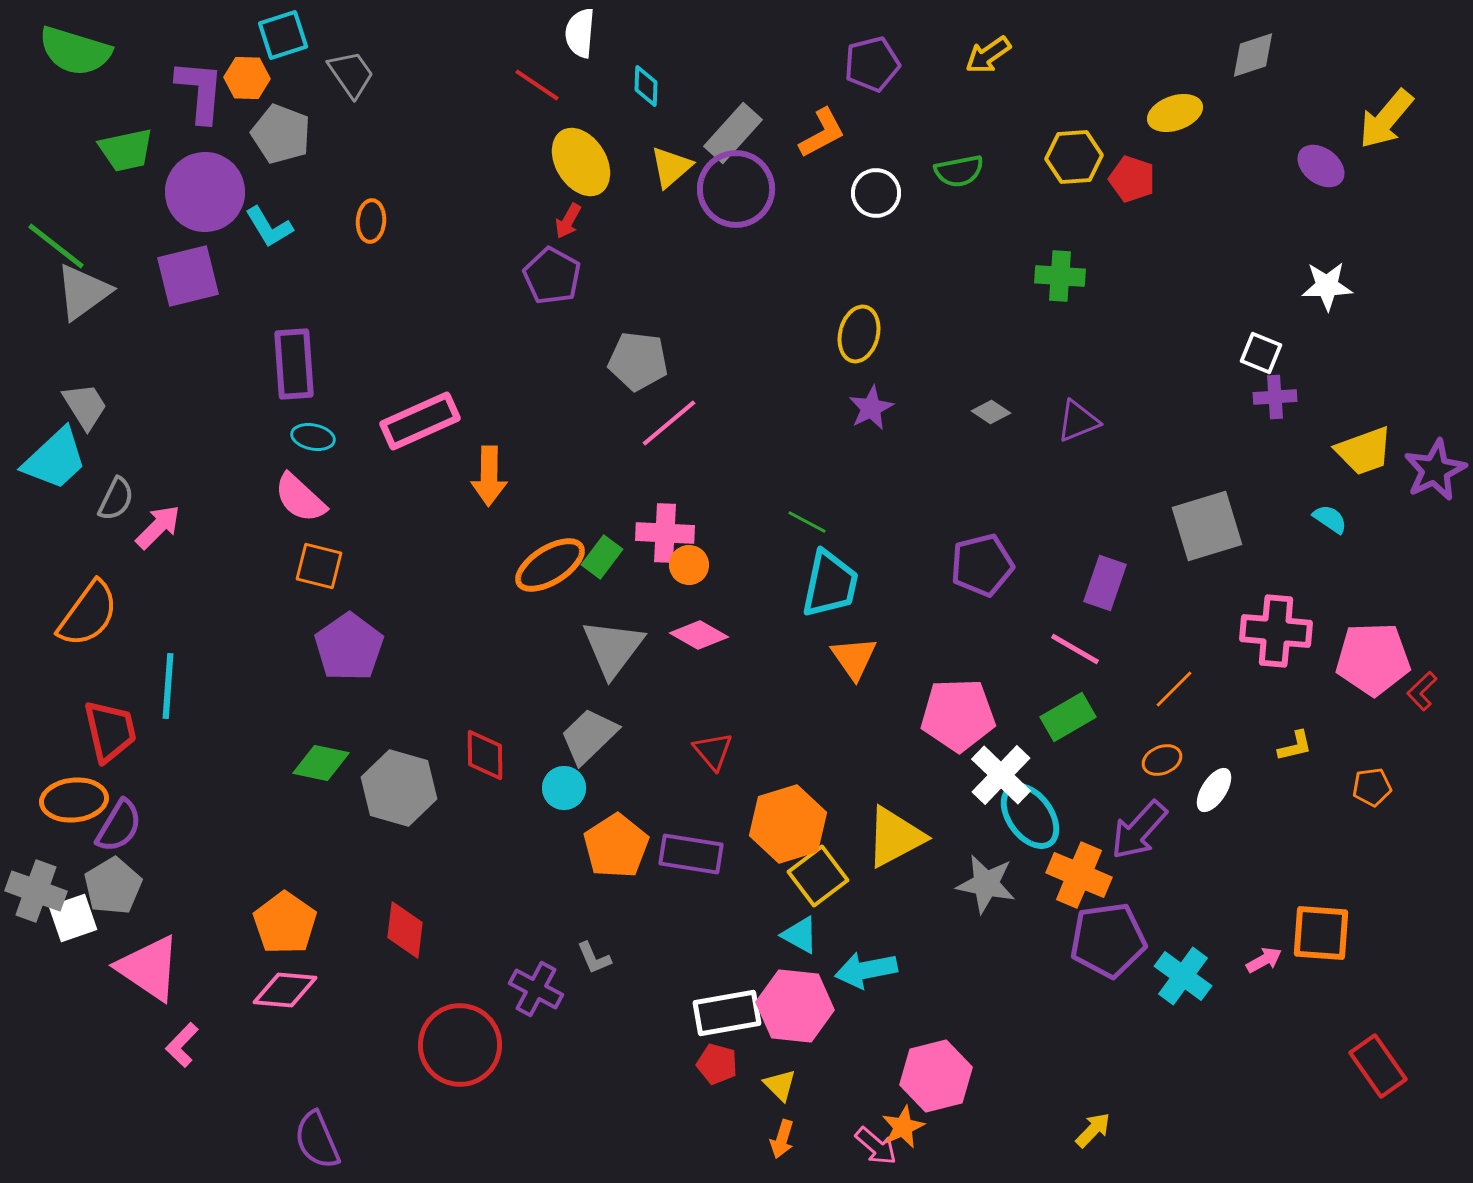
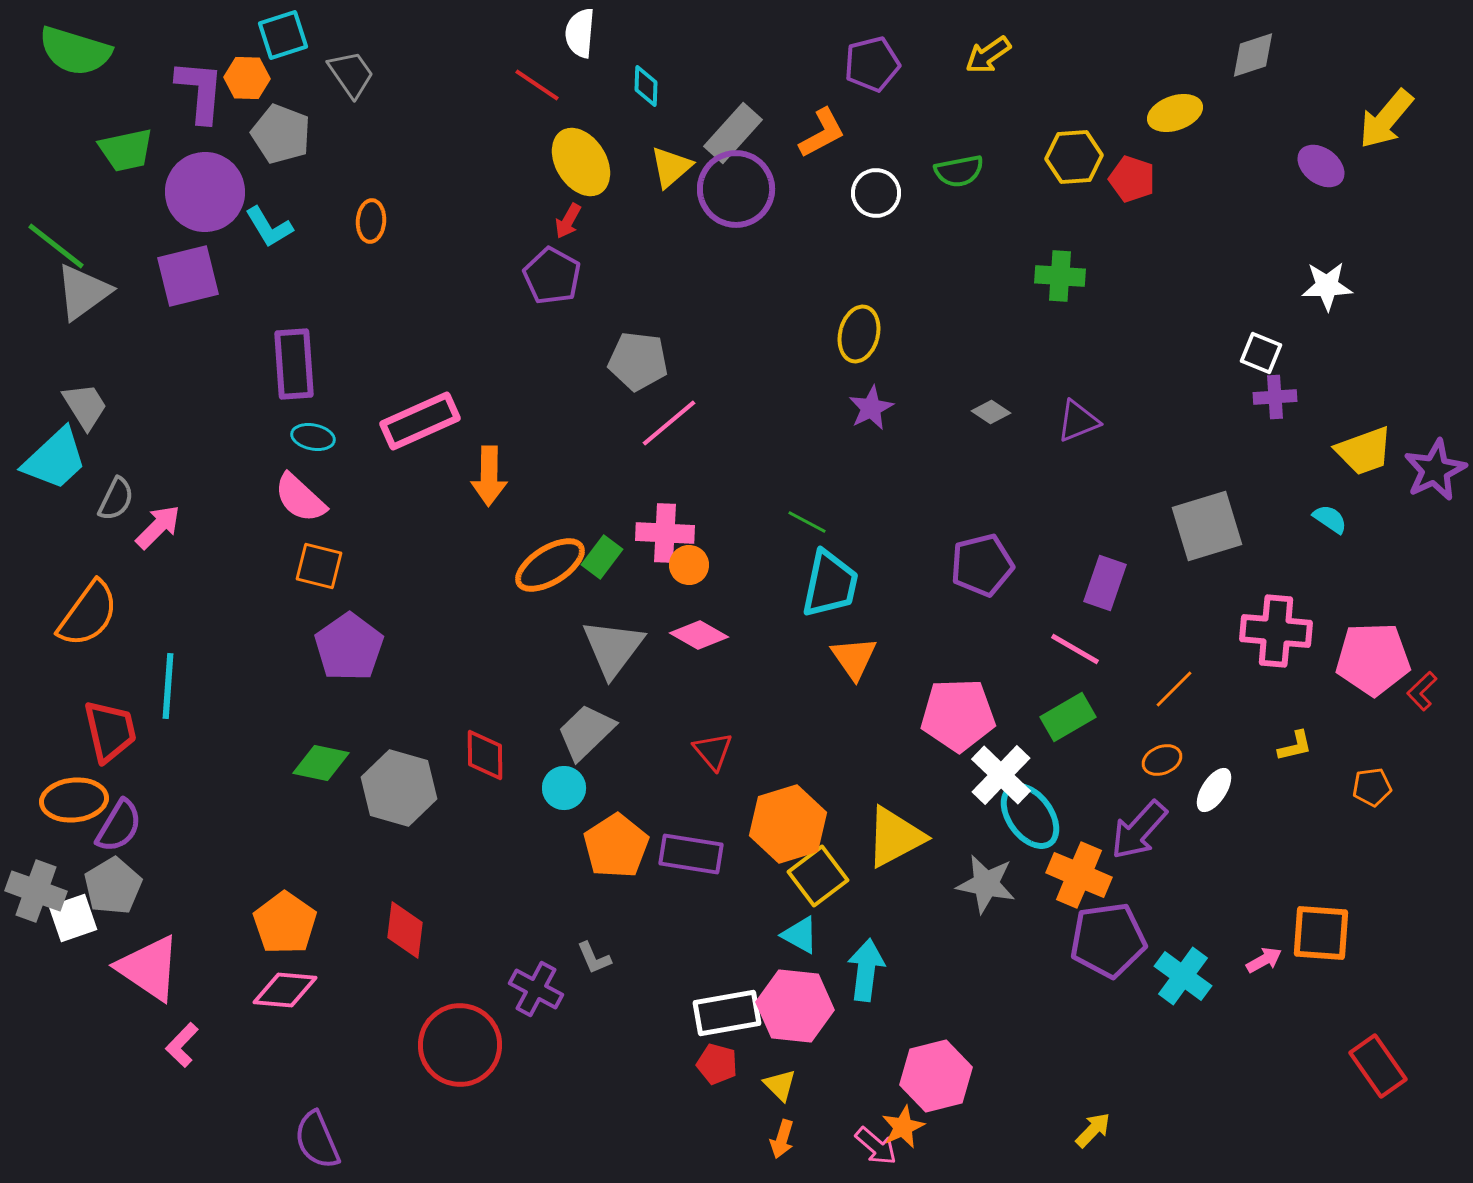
gray trapezoid at (589, 736): moved 3 px left, 4 px up
cyan arrow at (866, 970): rotated 108 degrees clockwise
